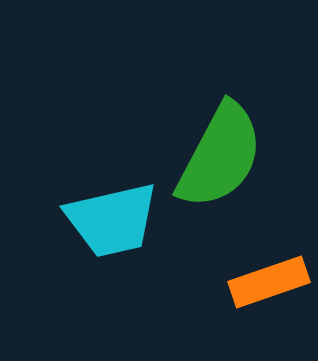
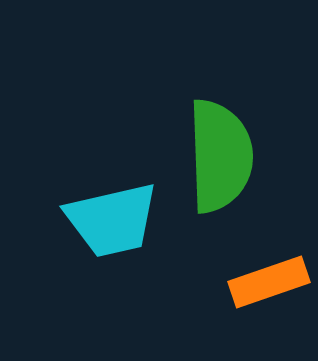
green semicircle: rotated 30 degrees counterclockwise
